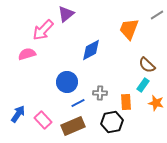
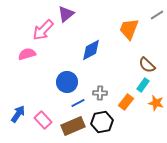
orange rectangle: rotated 42 degrees clockwise
black hexagon: moved 10 px left
